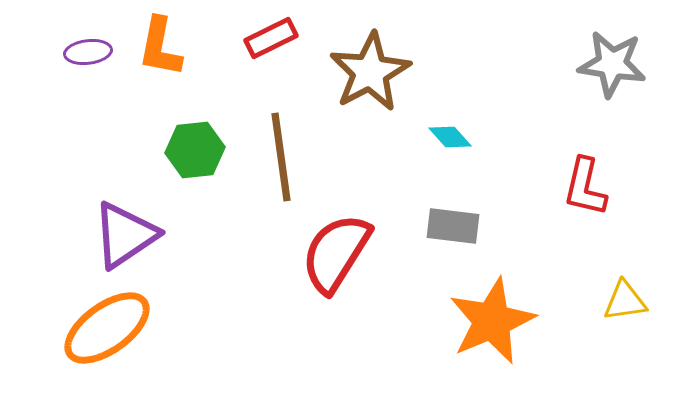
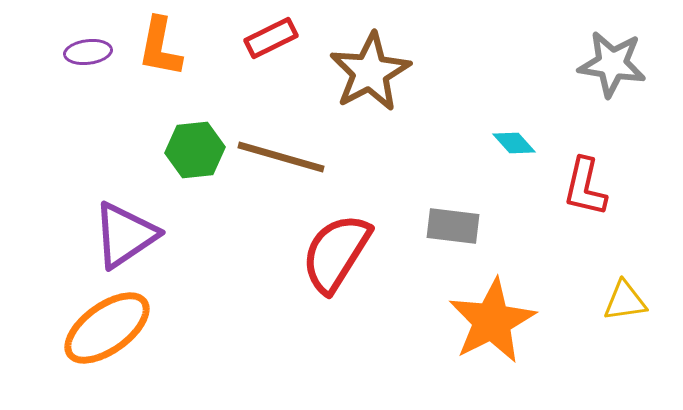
cyan diamond: moved 64 px right, 6 px down
brown line: rotated 66 degrees counterclockwise
orange star: rotated 4 degrees counterclockwise
